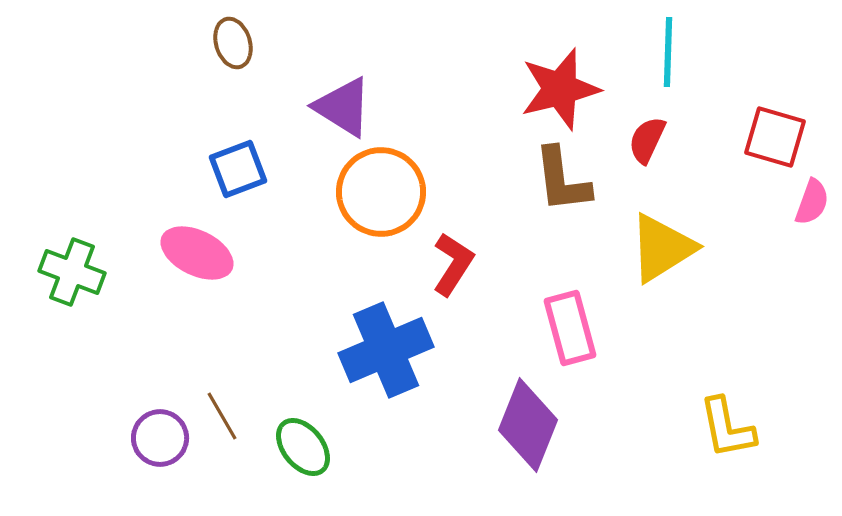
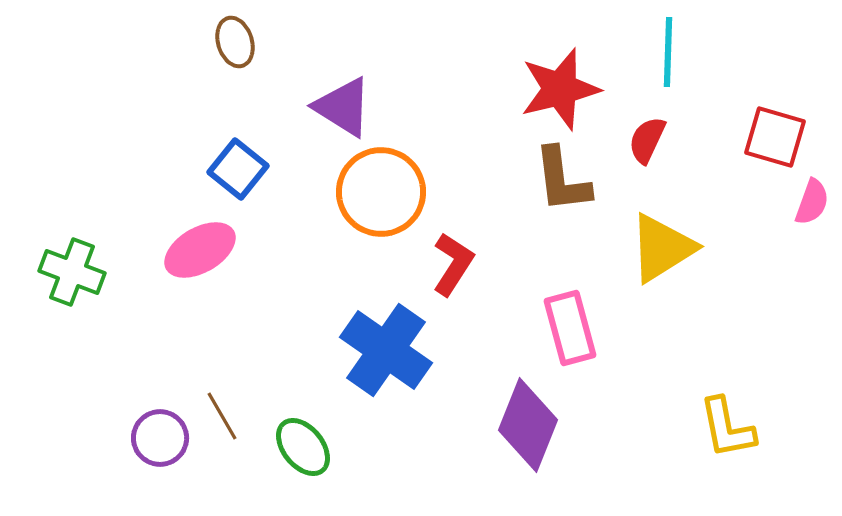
brown ellipse: moved 2 px right, 1 px up
blue square: rotated 30 degrees counterclockwise
pink ellipse: moved 3 px right, 3 px up; rotated 56 degrees counterclockwise
blue cross: rotated 32 degrees counterclockwise
